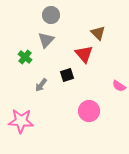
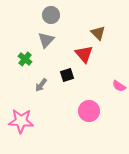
green cross: moved 2 px down
